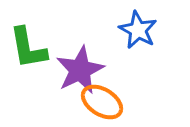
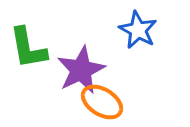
purple star: moved 1 px right
